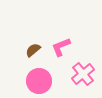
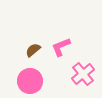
pink circle: moved 9 px left
